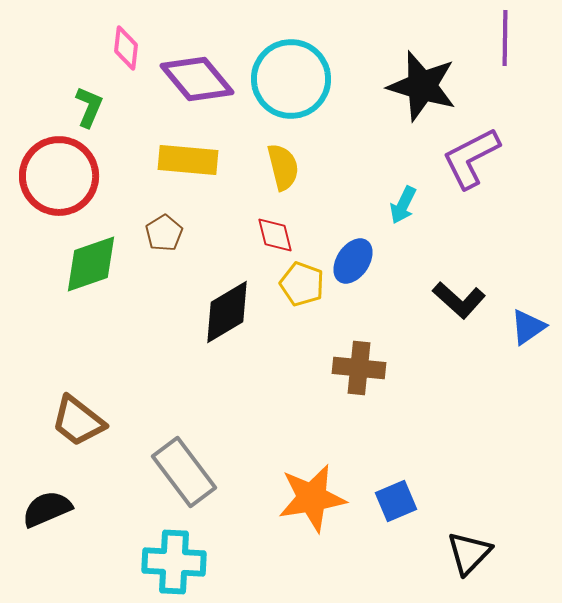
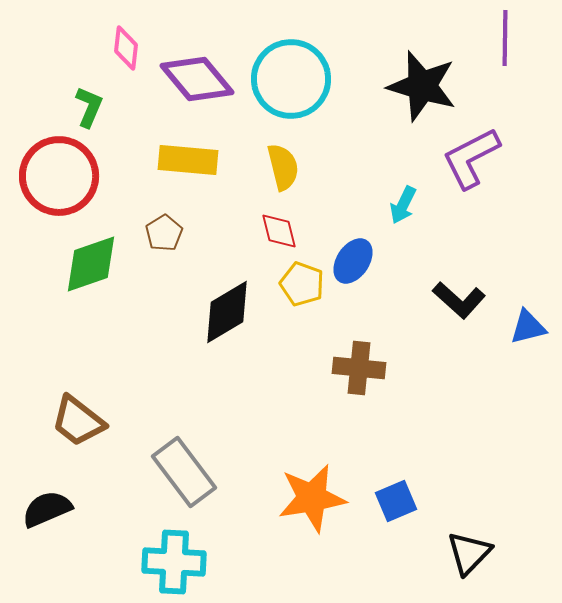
red diamond: moved 4 px right, 4 px up
blue triangle: rotated 21 degrees clockwise
